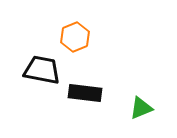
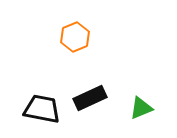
black trapezoid: moved 39 px down
black rectangle: moved 5 px right, 5 px down; rotated 32 degrees counterclockwise
